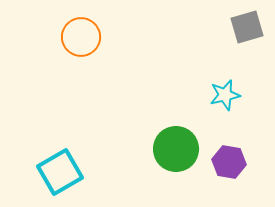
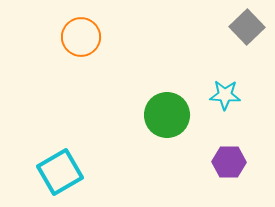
gray square: rotated 28 degrees counterclockwise
cyan star: rotated 16 degrees clockwise
green circle: moved 9 px left, 34 px up
purple hexagon: rotated 8 degrees counterclockwise
